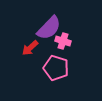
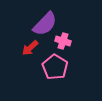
purple semicircle: moved 4 px left, 4 px up
pink pentagon: moved 1 px left, 1 px up; rotated 15 degrees clockwise
